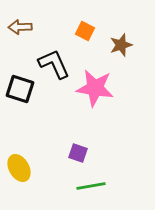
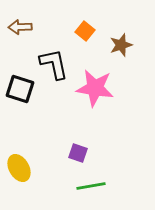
orange square: rotated 12 degrees clockwise
black L-shape: rotated 12 degrees clockwise
